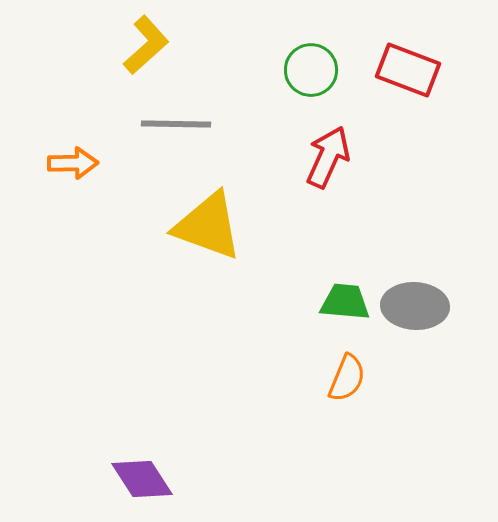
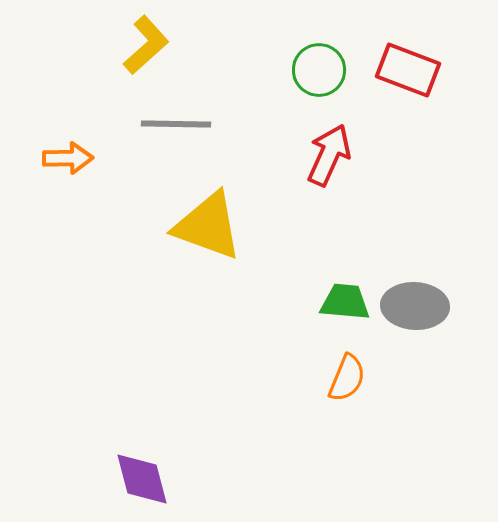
green circle: moved 8 px right
red arrow: moved 1 px right, 2 px up
orange arrow: moved 5 px left, 5 px up
purple diamond: rotated 18 degrees clockwise
